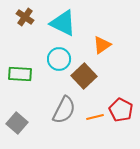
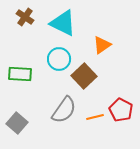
gray semicircle: rotated 8 degrees clockwise
